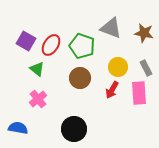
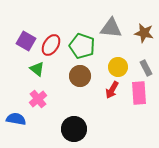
gray triangle: rotated 15 degrees counterclockwise
brown circle: moved 2 px up
blue semicircle: moved 2 px left, 9 px up
